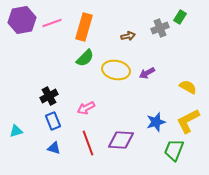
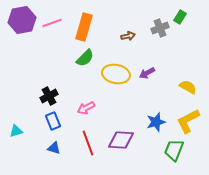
yellow ellipse: moved 4 px down
